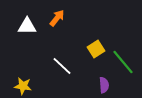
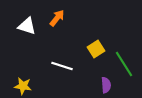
white triangle: rotated 18 degrees clockwise
green line: moved 1 px right, 2 px down; rotated 8 degrees clockwise
white line: rotated 25 degrees counterclockwise
purple semicircle: moved 2 px right
